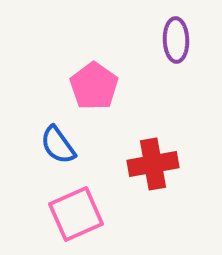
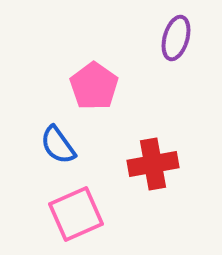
purple ellipse: moved 2 px up; rotated 18 degrees clockwise
